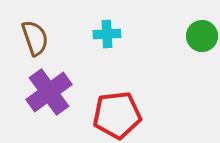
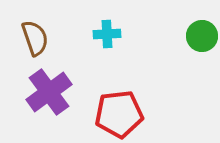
red pentagon: moved 2 px right, 1 px up
